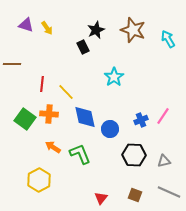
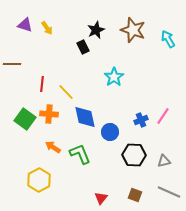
purple triangle: moved 1 px left
blue circle: moved 3 px down
